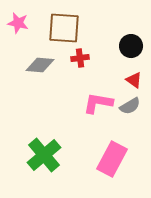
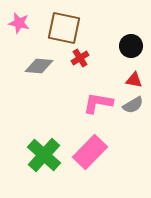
pink star: moved 1 px right
brown square: rotated 8 degrees clockwise
red cross: rotated 24 degrees counterclockwise
gray diamond: moved 1 px left, 1 px down
red triangle: rotated 24 degrees counterclockwise
gray semicircle: moved 3 px right, 1 px up
green cross: rotated 8 degrees counterclockwise
pink rectangle: moved 22 px left, 7 px up; rotated 16 degrees clockwise
